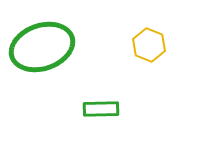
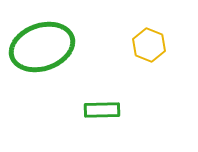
green rectangle: moved 1 px right, 1 px down
